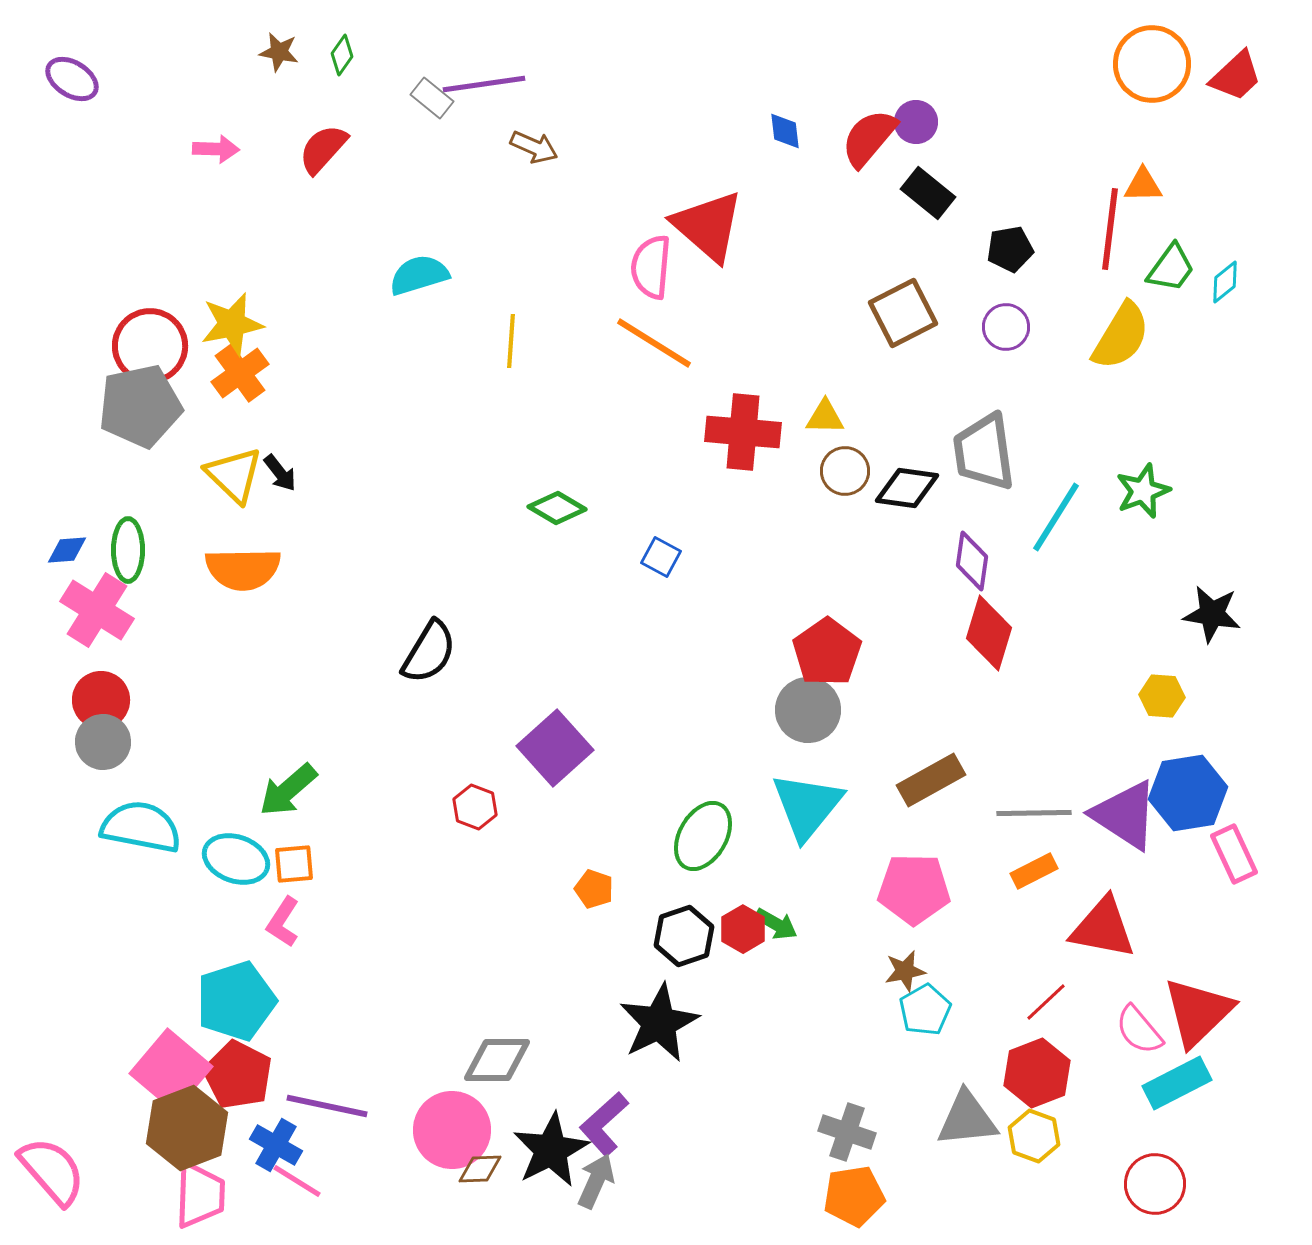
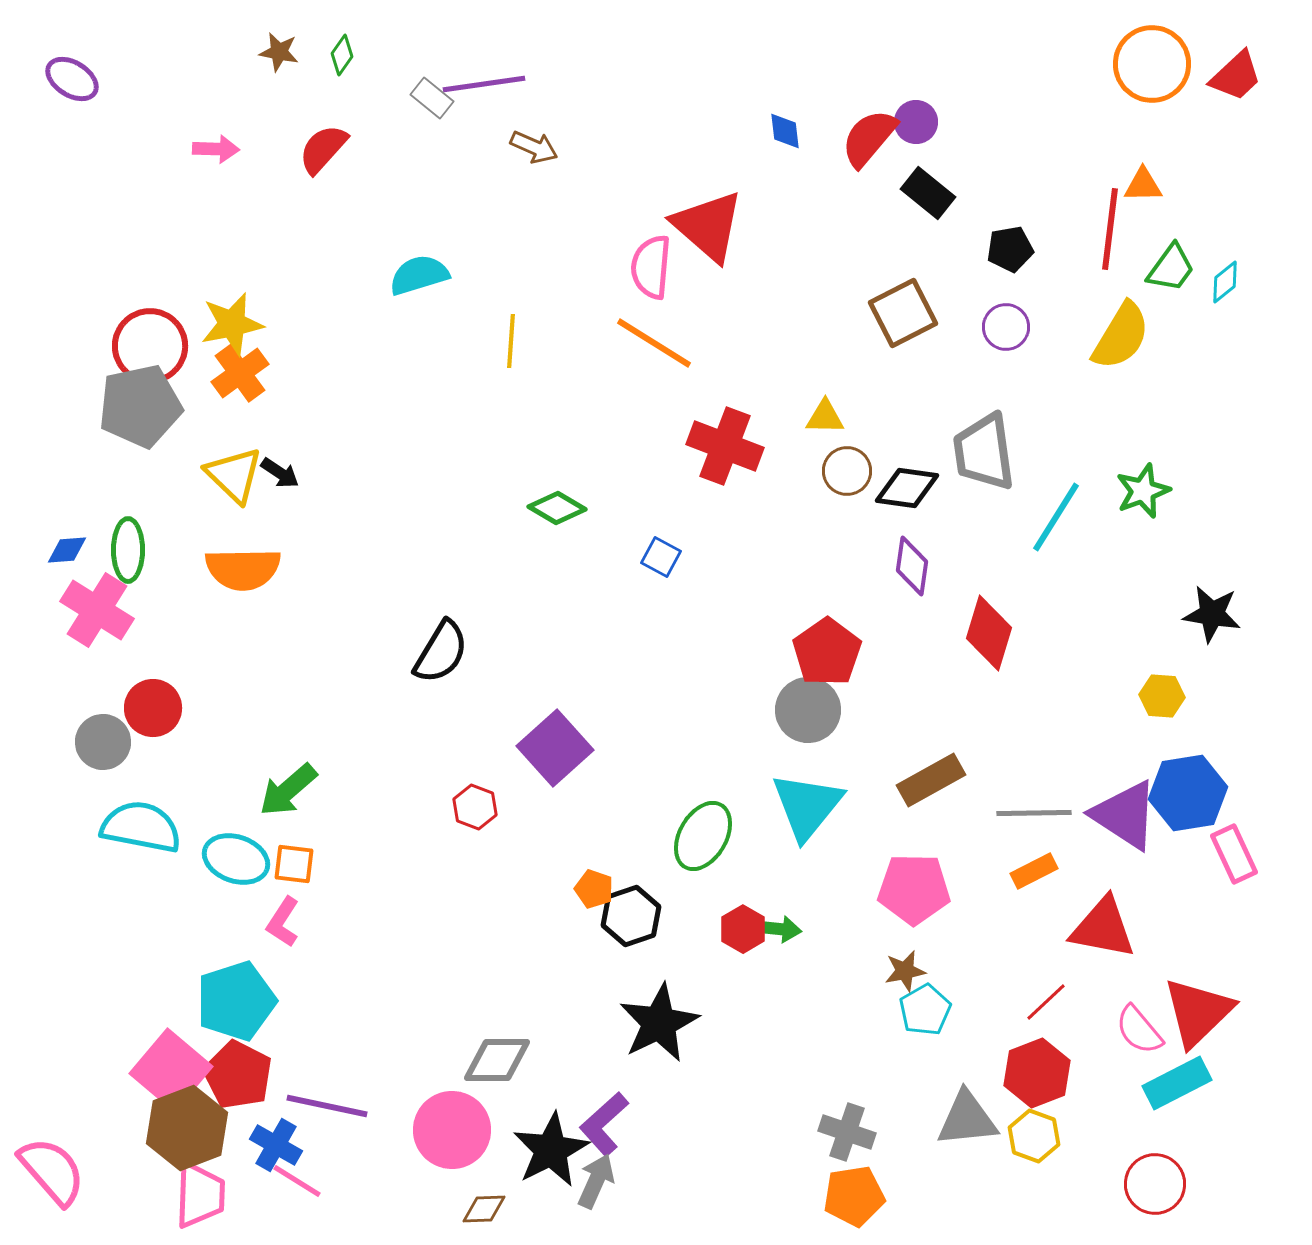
red cross at (743, 432): moved 18 px left, 14 px down; rotated 16 degrees clockwise
brown circle at (845, 471): moved 2 px right
black arrow at (280, 473): rotated 18 degrees counterclockwise
purple diamond at (972, 561): moved 60 px left, 5 px down
black semicircle at (429, 652): moved 12 px right
red circle at (101, 700): moved 52 px right, 8 px down
orange square at (294, 864): rotated 12 degrees clockwise
green arrow at (776, 924): moved 3 px right, 5 px down; rotated 24 degrees counterclockwise
black hexagon at (684, 936): moved 53 px left, 20 px up
brown diamond at (480, 1169): moved 4 px right, 40 px down
